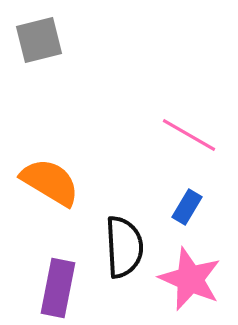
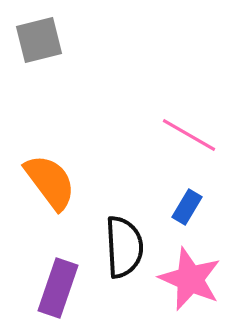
orange semicircle: rotated 22 degrees clockwise
purple rectangle: rotated 8 degrees clockwise
